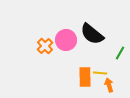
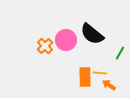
orange arrow: rotated 40 degrees counterclockwise
